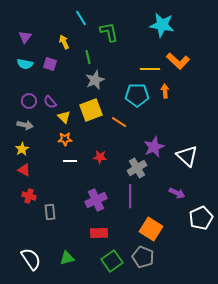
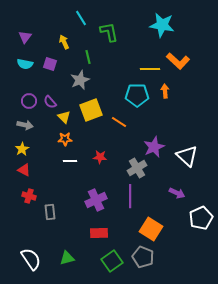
gray star: moved 15 px left
